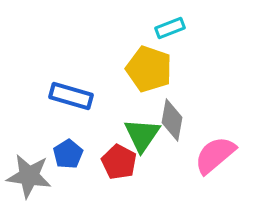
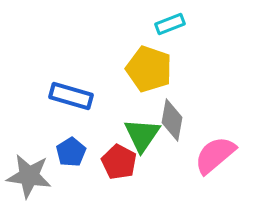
cyan rectangle: moved 4 px up
blue pentagon: moved 3 px right, 2 px up
